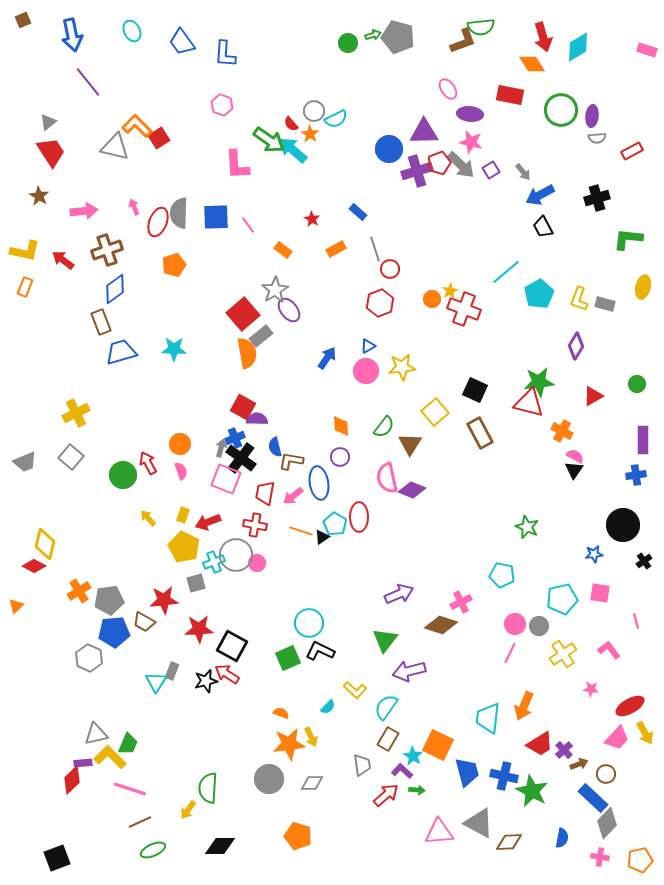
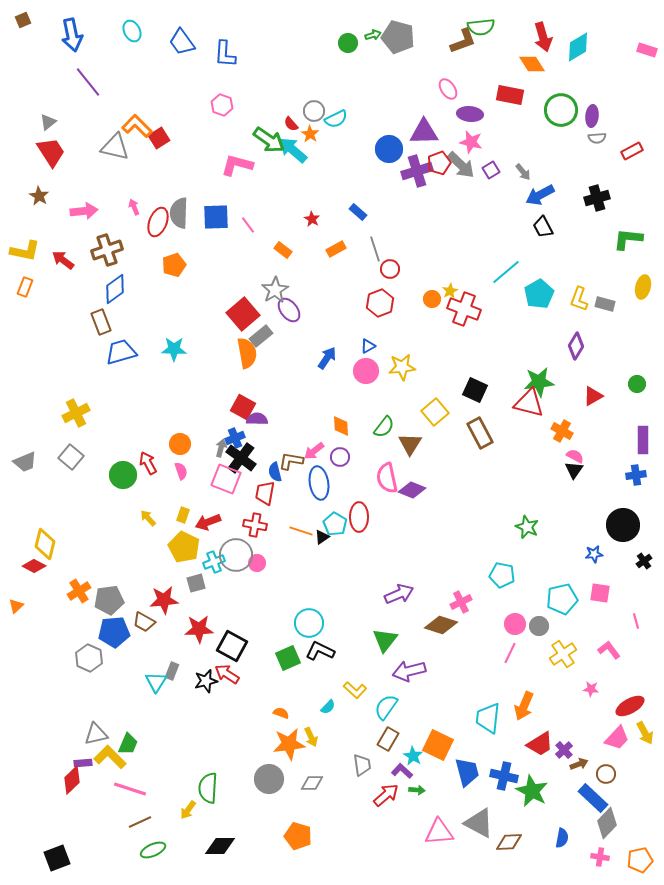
pink L-shape at (237, 165): rotated 108 degrees clockwise
blue semicircle at (275, 447): moved 25 px down
pink arrow at (293, 496): moved 21 px right, 45 px up
